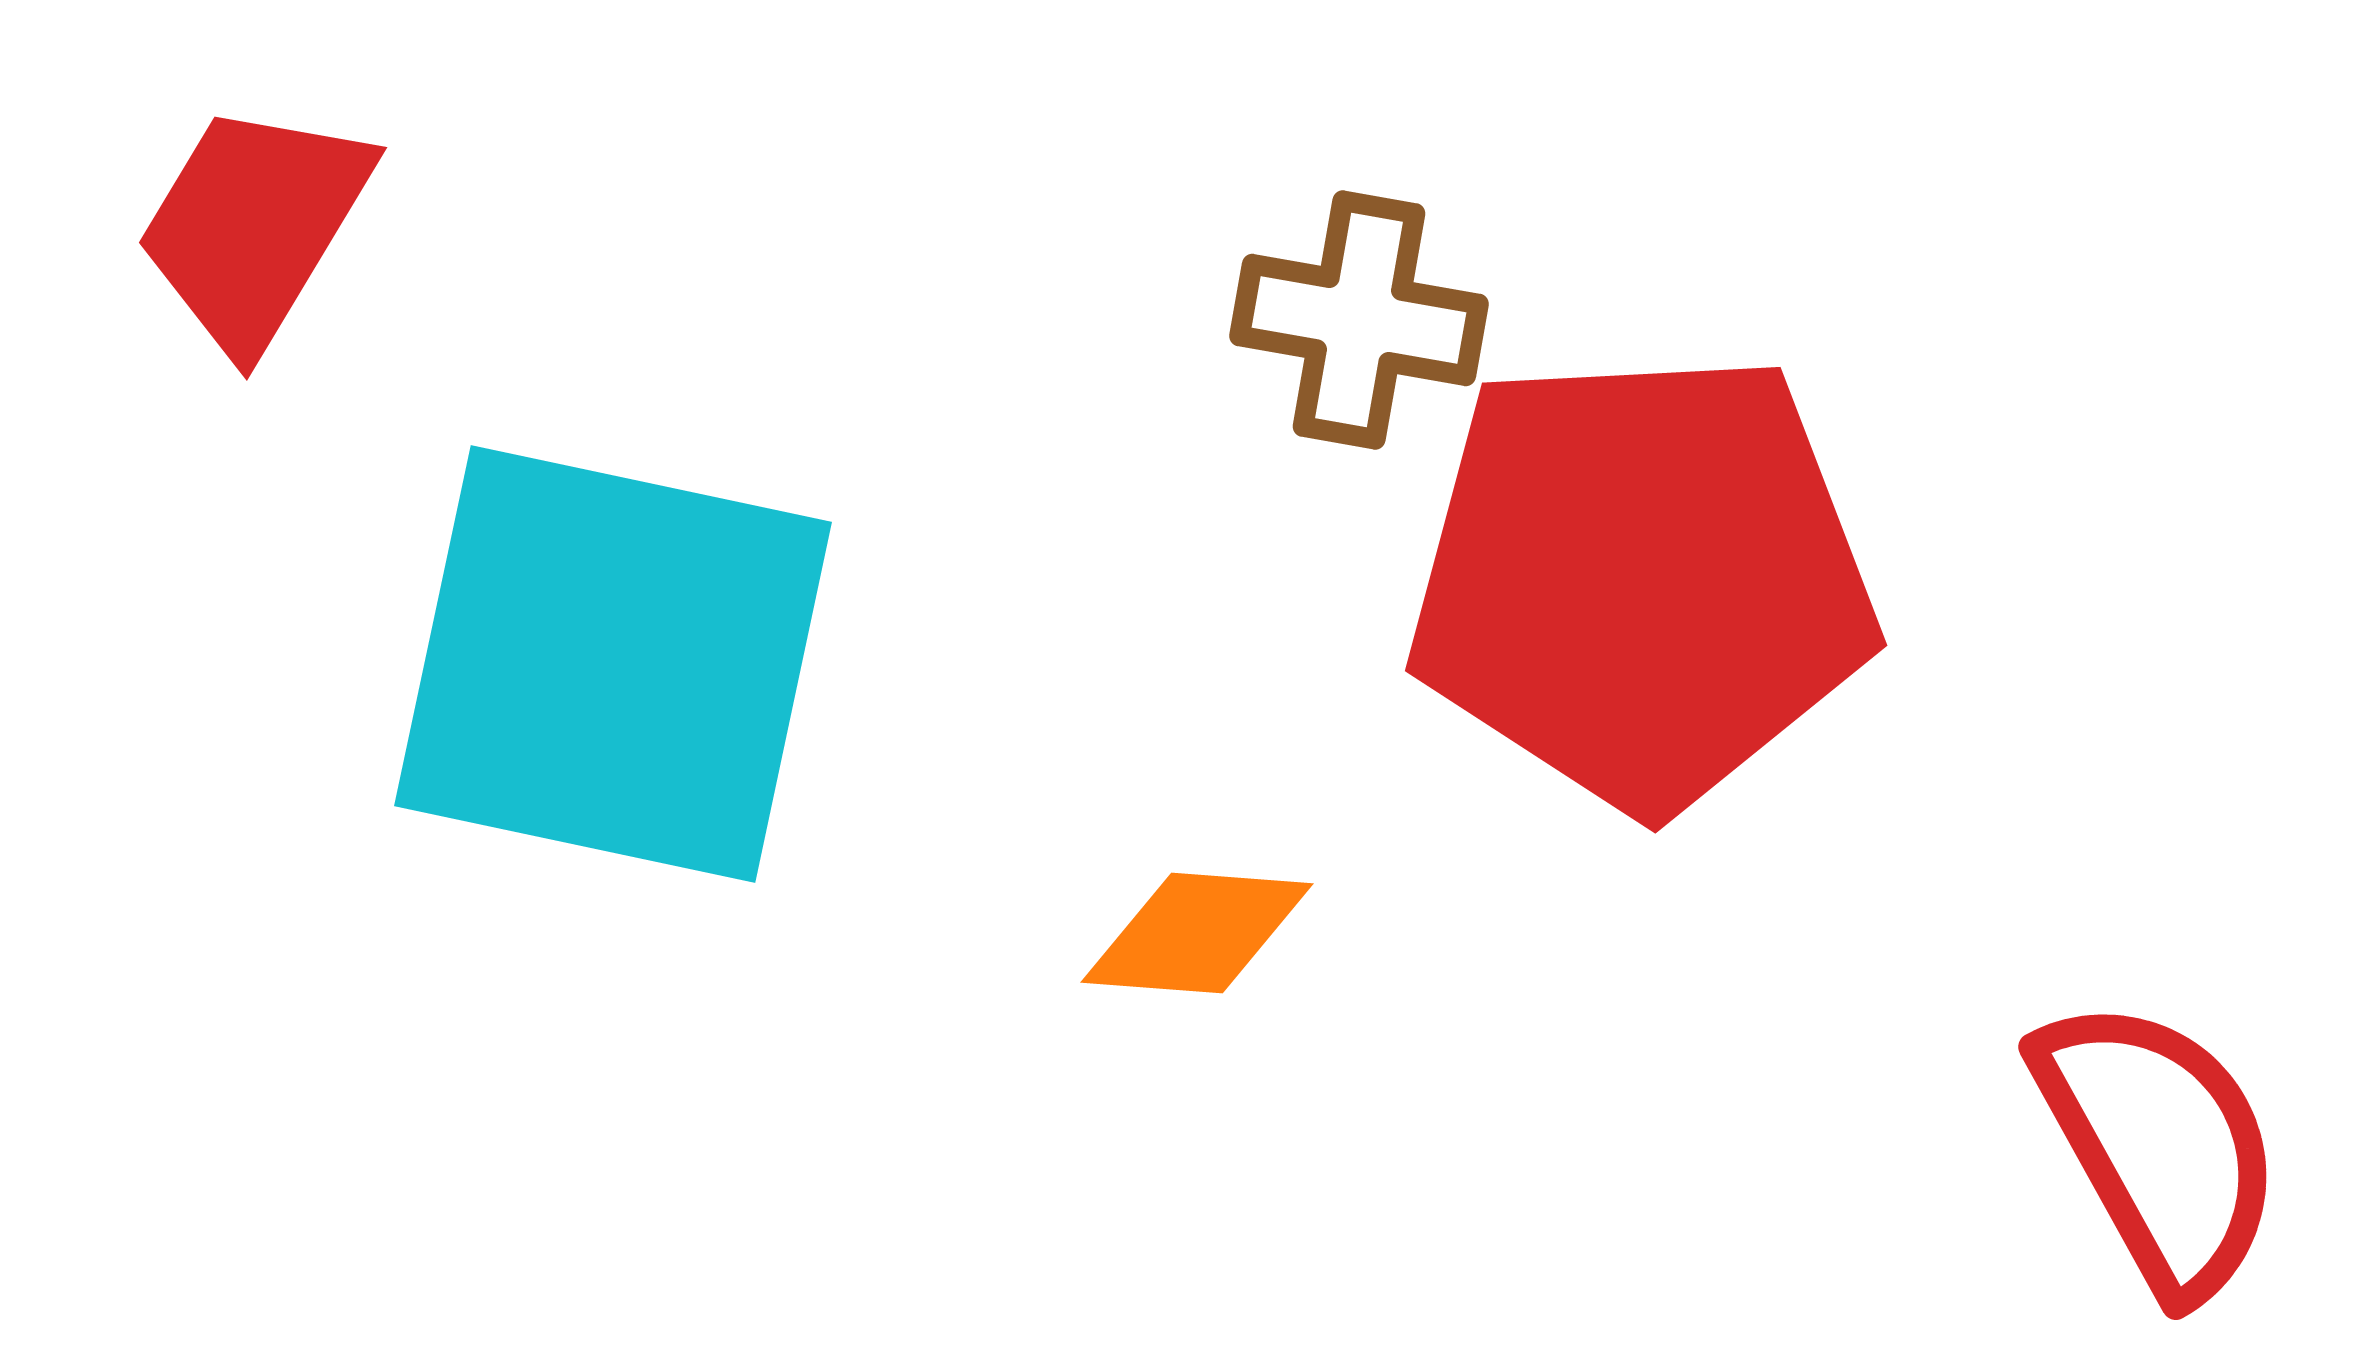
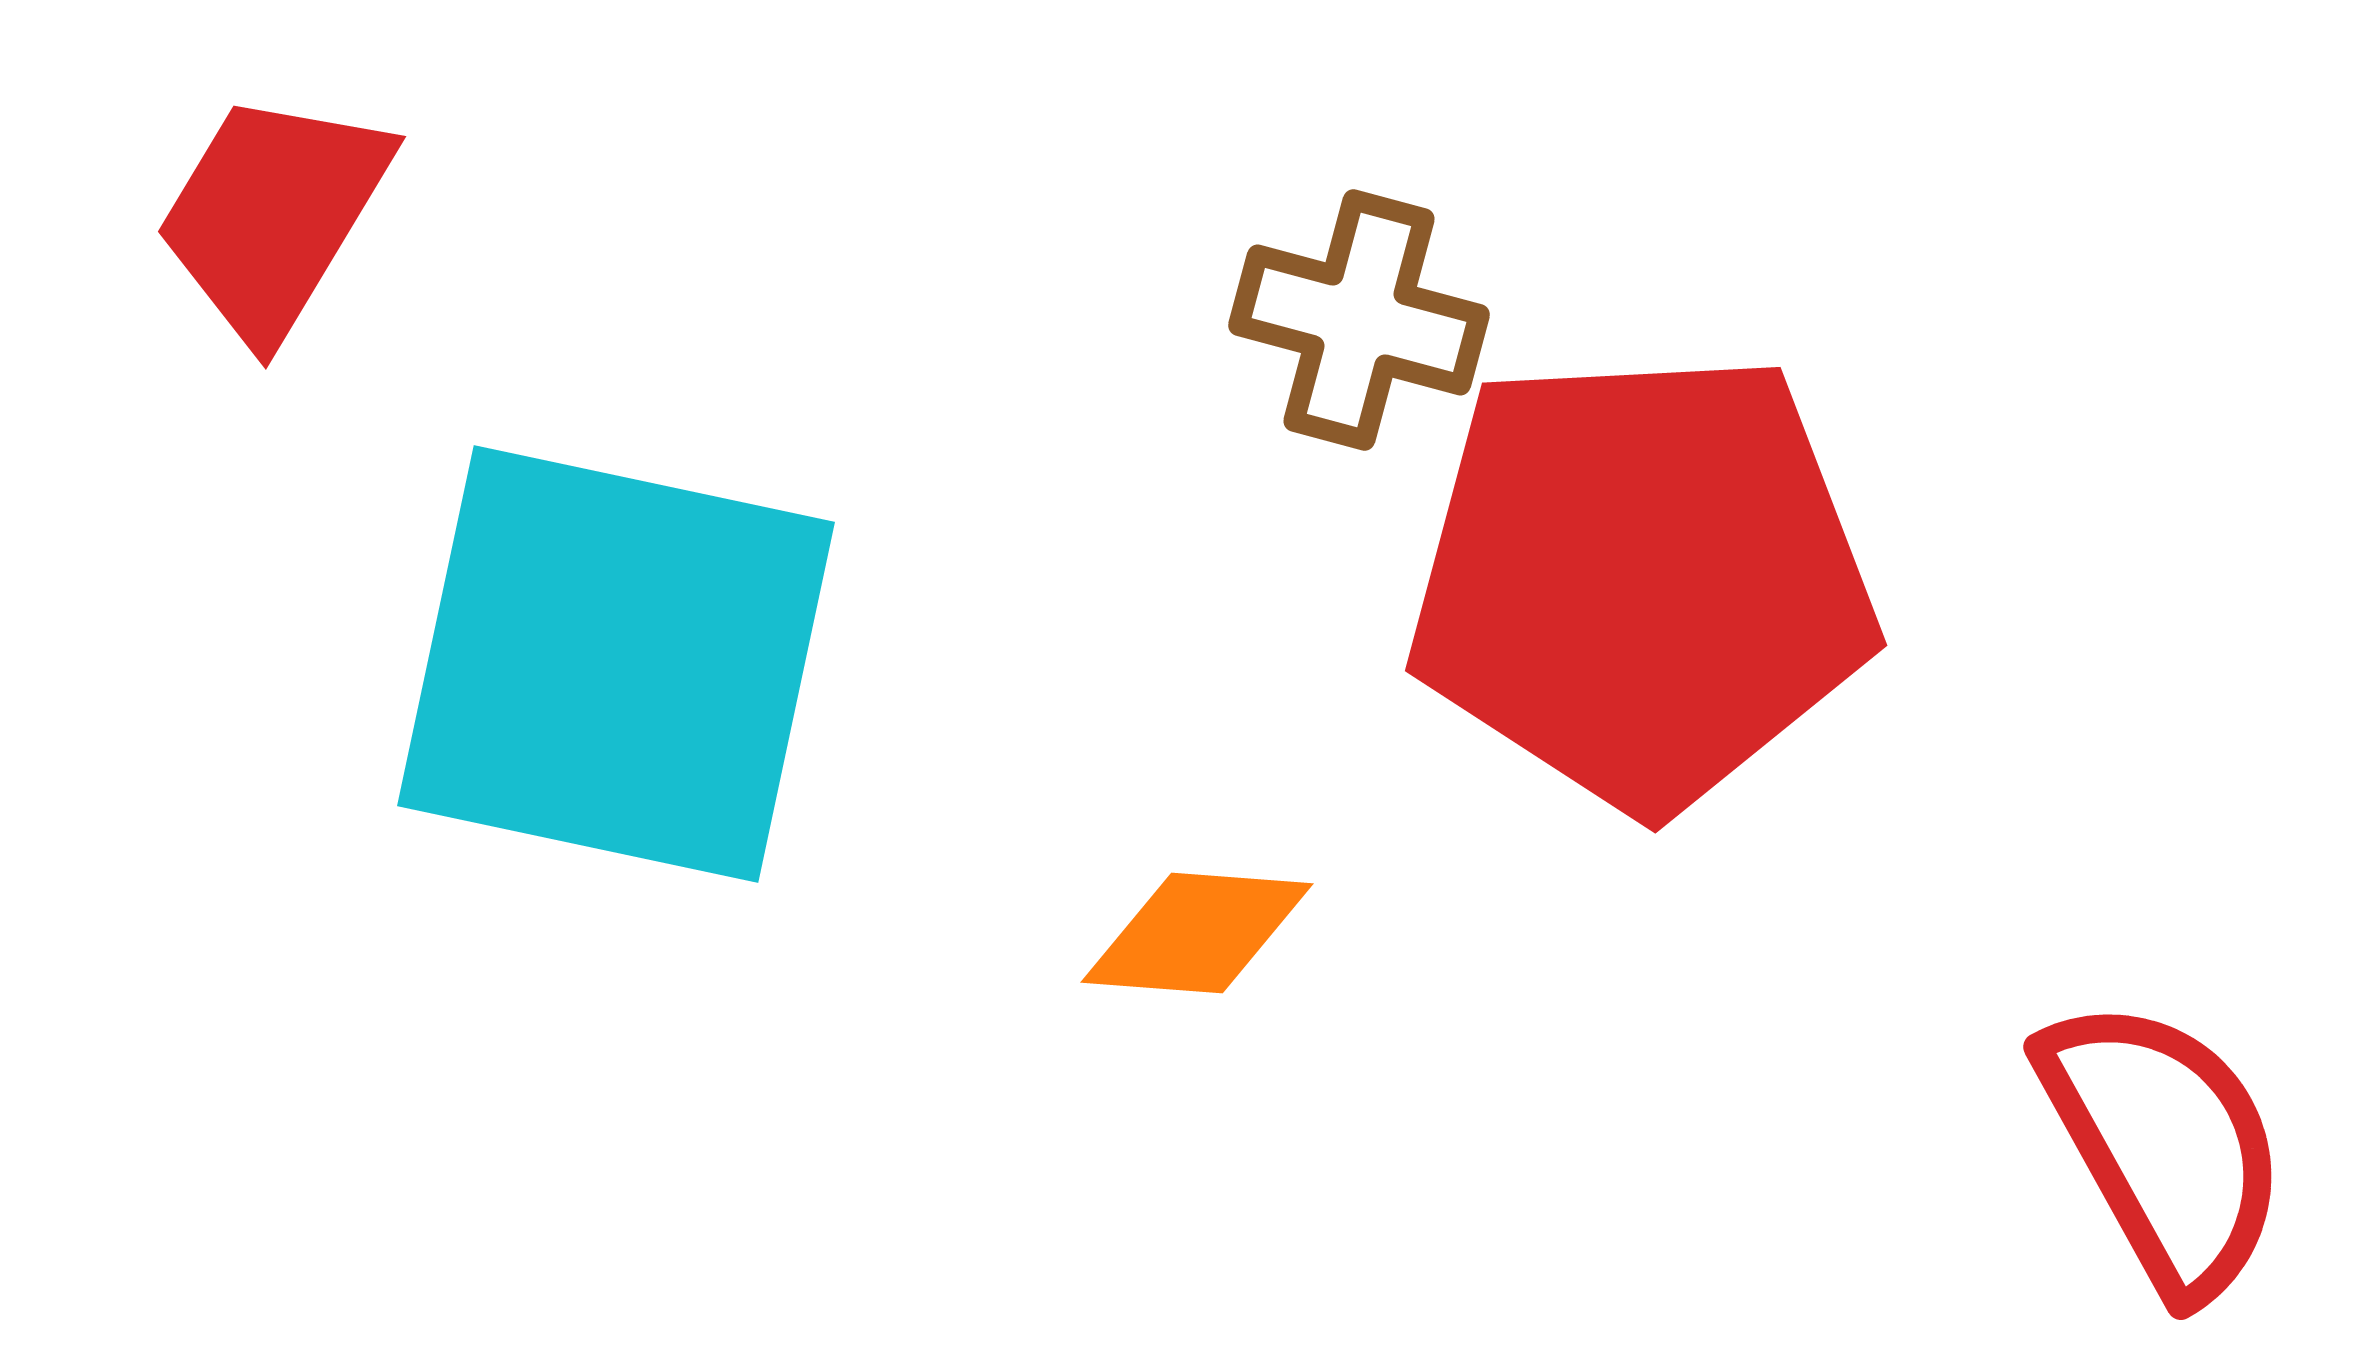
red trapezoid: moved 19 px right, 11 px up
brown cross: rotated 5 degrees clockwise
cyan square: moved 3 px right
red semicircle: moved 5 px right
